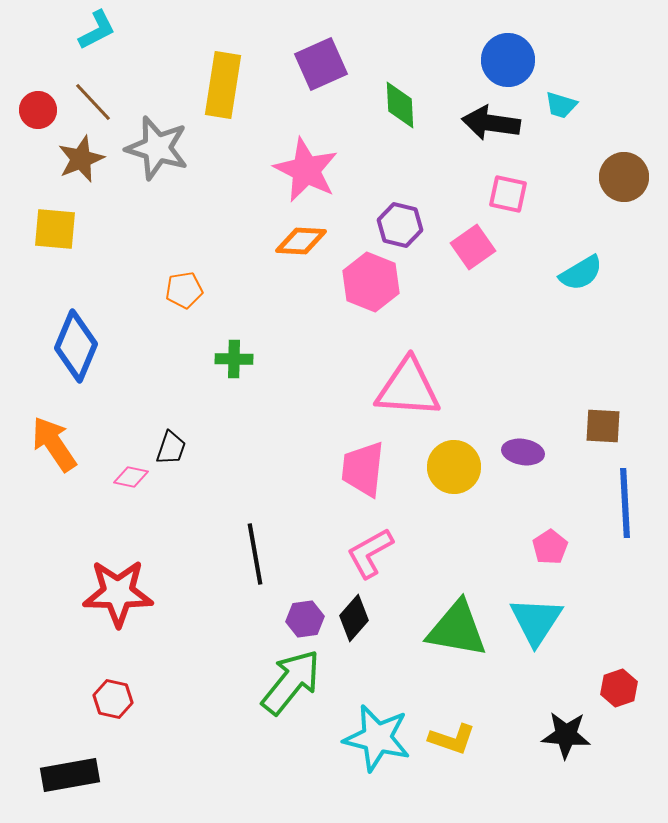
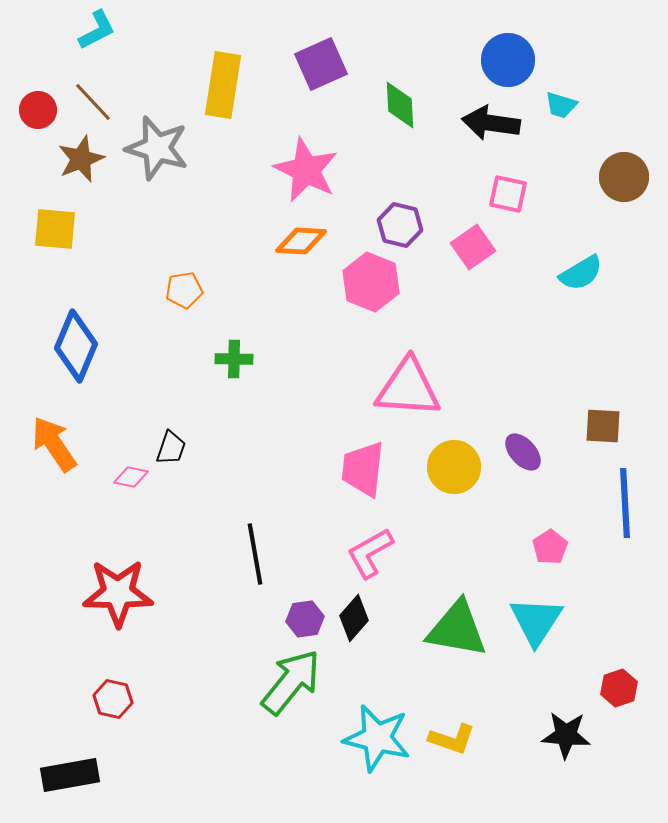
purple ellipse at (523, 452): rotated 39 degrees clockwise
